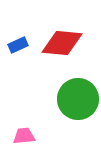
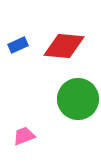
red diamond: moved 2 px right, 3 px down
pink trapezoid: rotated 15 degrees counterclockwise
